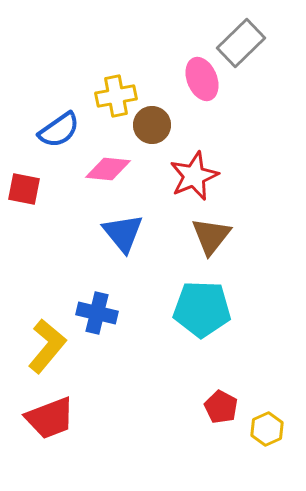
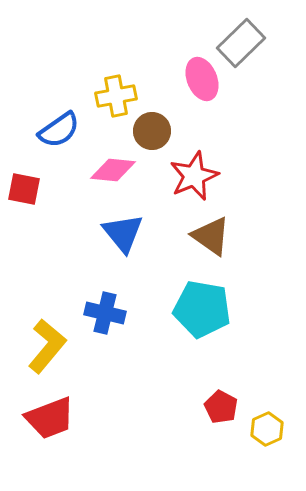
brown circle: moved 6 px down
pink diamond: moved 5 px right, 1 px down
brown triangle: rotated 33 degrees counterclockwise
cyan pentagon: rotated 8 degrees clockwise
blue cross: moved 8 px right
